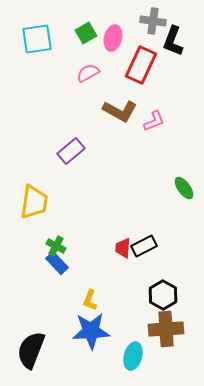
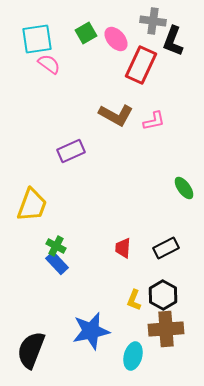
pink ellipse: moved 3 px right, 1 px down; rotated 55 degrees counterclockwise
pink semicircle: moved 39 px left, 9 px up; rotated 65 degrees clockwise
brown L-shape: moved 4 px left, 4 px down
pink L-shape: rotated 10 degrees clockwise
purple rectangle: rotated 16 degrees clockwise
yellow trapezoid: moved 2 px left, 3 px down; rotated 12 degrees clockwise
black rectangle: moved 22 px right, 2 px down
yellow L-shape: moved 44 px right
blue star: rotated 9 degrees counterclockwise
